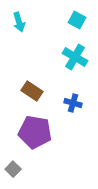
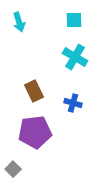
cyan square: moved 3 px left; rotated 30 degrees counterclockwise
brown rectangle: moved 2 px right; rotated 30 degrees clockwise
purple pentagon: rotated 16 degrees counterclockwise
